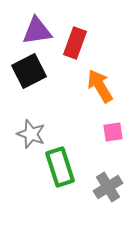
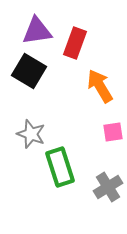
black square: rotated 32 degrees counterclockwise
